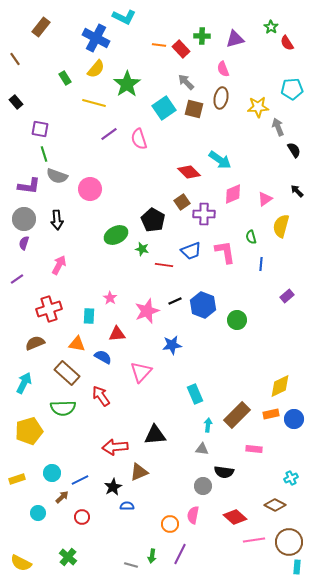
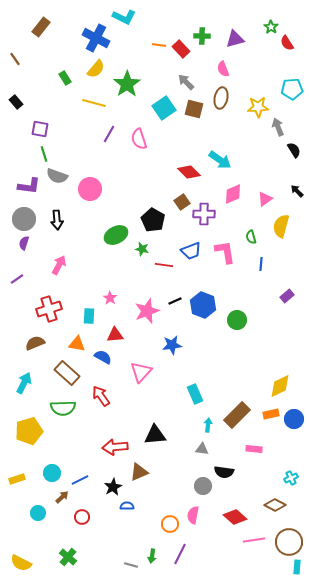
purple line at (109, 134): rotated 24 degrees counterclockwise
red triangle at (117, 334): moved 2 px left, 1 px down
